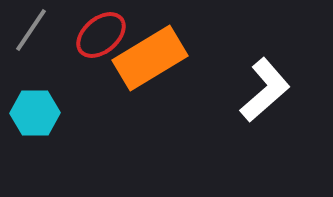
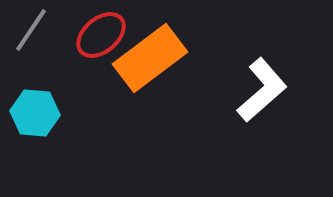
orange rectangle: rotated 6 degrees counterclockwise
white L-shape: moved 3 px left
cyan hexagon: rotated 6 degrees clockwise
